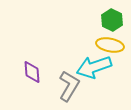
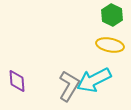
green hexagon: moved 5 px up
cyan arrow: moved 13 px down; rotated 8 degrees counterclockwise
purple diamond: moved 15 px left, 9 px down
